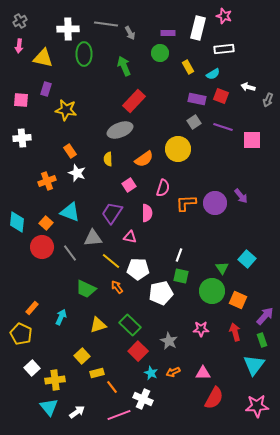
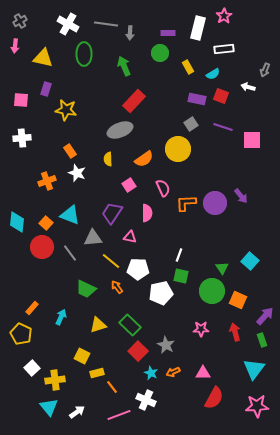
pink star at (224, 16): rotated 21 degrees clockwise
white cross at (68, 29): moved 5 px up; rotated 30 degrees clockwise
gray arrow at (130, 33): rotated 32 degrees clockwise
pink arrow at (19, 46): moved 4 px left
gray arrow at (268, 100): moved 3 px left, 30 px up
gray square at (194, 122): moved 3 px left, 2 px down
pink semicircle at (163, 188): rotated 42 degrees counterclockwise
cyan triangle at (70, 212): moved 3 px down
cyan square at (247, 259): moved 3 px right, 2 px down
gray star at (169, 341): moved 3 px left, 4 px down
yellow square at (82, 356): rotated 21 degrees counterclockwise
cyan triangle at (254, 365): moved 4 px down
white cross at (143, 399): moved 3 px right, 1 px down
